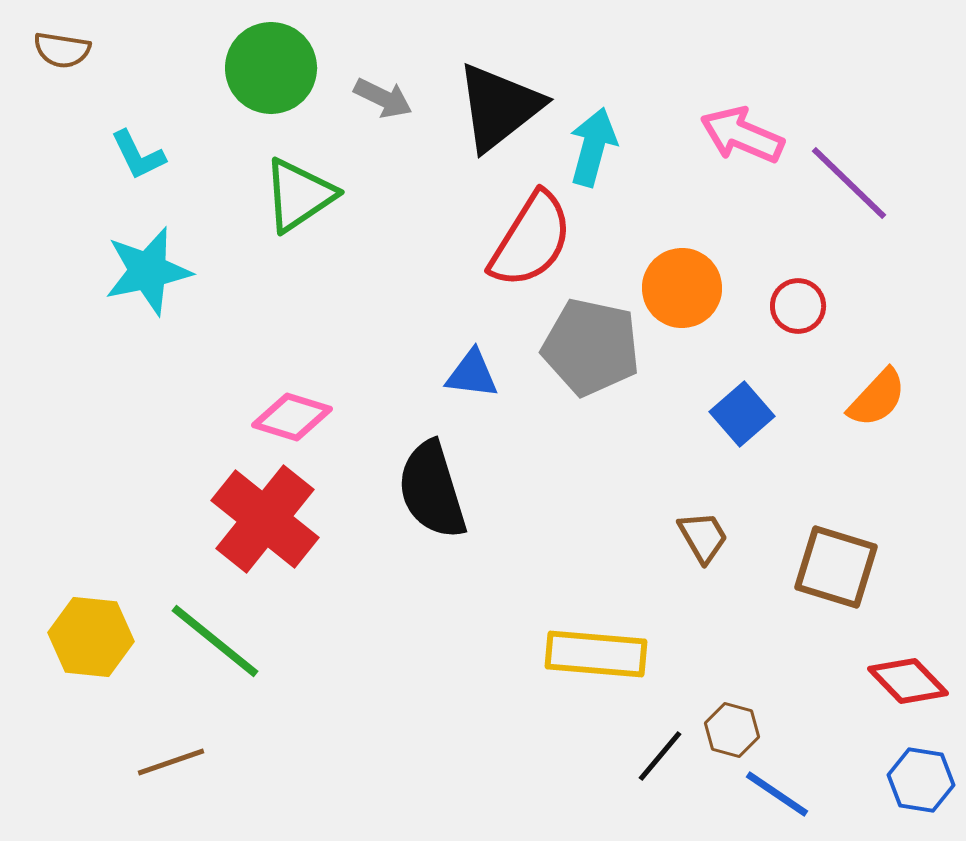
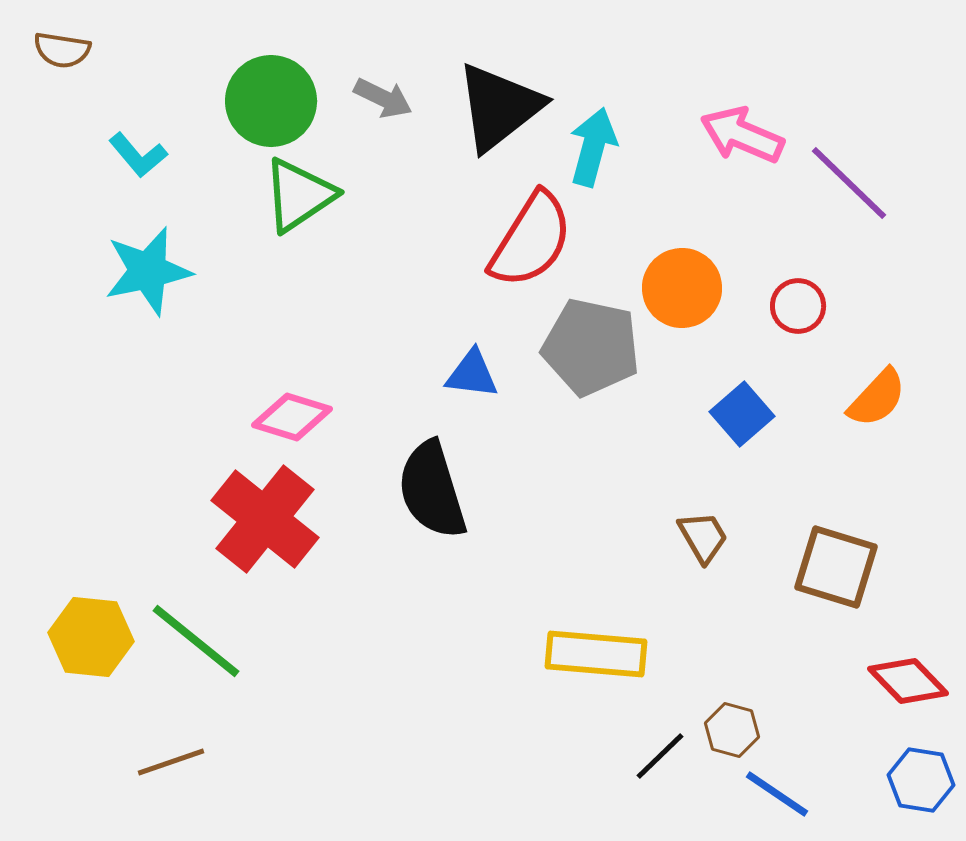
green circle: moved 33 px down
cyan L-shape: rotated 14 degrees counterclockwise
green line: moved 19 px left
black line: rotated 6 degrees clockwise
